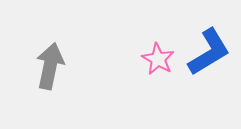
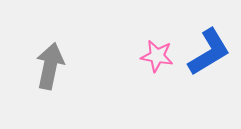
pink star: moved 1 px left, 3 px up; rotated 20 degrees counterclockwise
